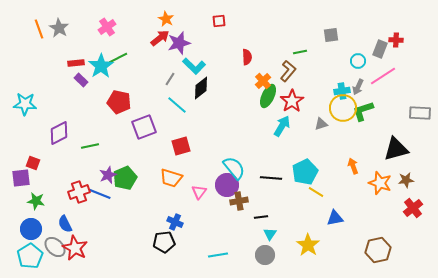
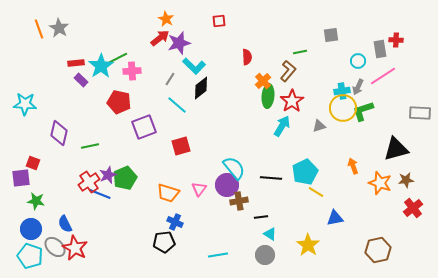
pink cross at (107, 27): moved 25 px right, 44 px down; rotated 30 degrees clockwise
gray rectangle at (380, 49): rotated 30 degrees counterclockwise
green ellipse at (268, 96): rotated 20 degrees counterclockwise
gray triangle at (321, 124): moved 2 px left, 2 px down
purple diamond at (59, 133): rotated 50 degrees counterclockwise
orange trapezoid at (171, 178): moved 3 px left, 15 px down
red cross at (79, 192): moved 10 px right, 10 px up; rotated 15 degrees counterclockwise
pink triangle at (199, 192): moved 3 px up
cyan triangle at (270, 234): rotated 32 degrees counterclockwise
cyan pentagon at (30, 256): rotated 20 degrees counterclockwise
